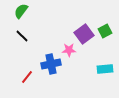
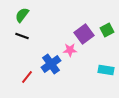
green semicircle: moved 1 px right, 4 px down
green square: moved 2 px right, 1 px up
black line: rotated 24 degrees counterclockwise
pink star: moved 1 px right
blue cross: rotated 24 degrees counterclockwise
cyan rectangle: moved 1 px right, 1 px down; rotated 14 degrees clockwise
